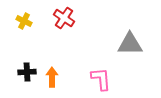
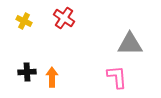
pink L-shape: moved 16 px right, 2 px up
